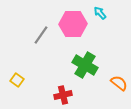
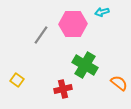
cyan arrow: moved 2 px right, 1 px up; rotated 64 degrees counterclockwise
red cross: moved 6 px up
